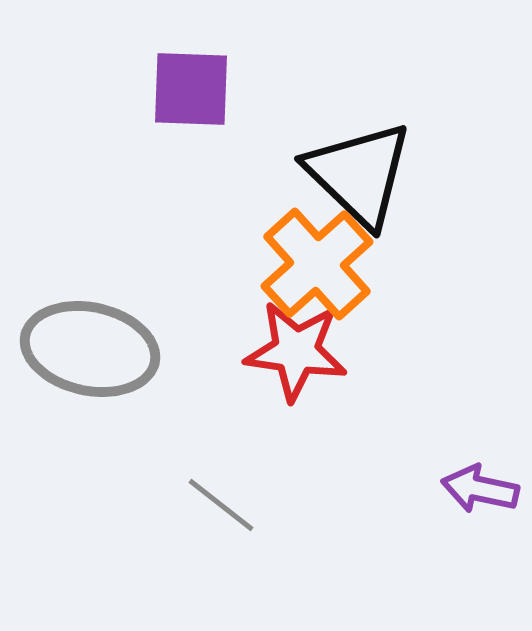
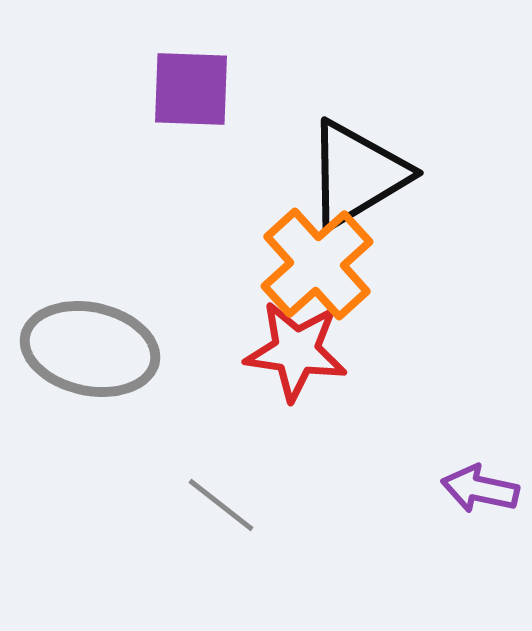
black triangle: moved 2 px left; rotated 45 degrees clockwise
